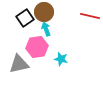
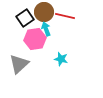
red line: moved 25 px left
pink hexagon: moved 2 px left, 8 px up
gray triangle: rotated 30 degrees counterclockwise
